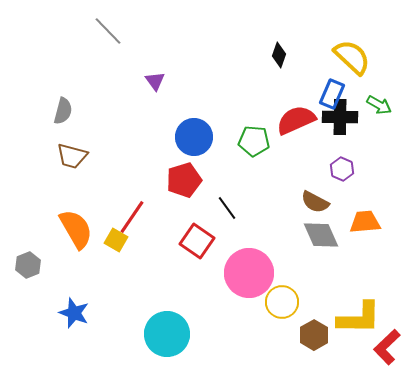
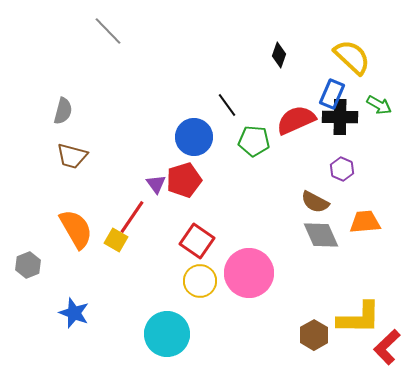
purple triangle: moved 1 px right, 103 px down
black line: moved 103 px up
yellow circle: moved 82 px left, 21 px up
